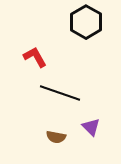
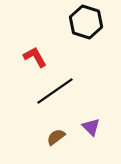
black hexagon: rotated 12 degrees counterclockwise
black line: moved 5 px left, 2 px up; rotated 54 degrees counterclockwise
brown semicircle: rotated 132 degrees clockwise
